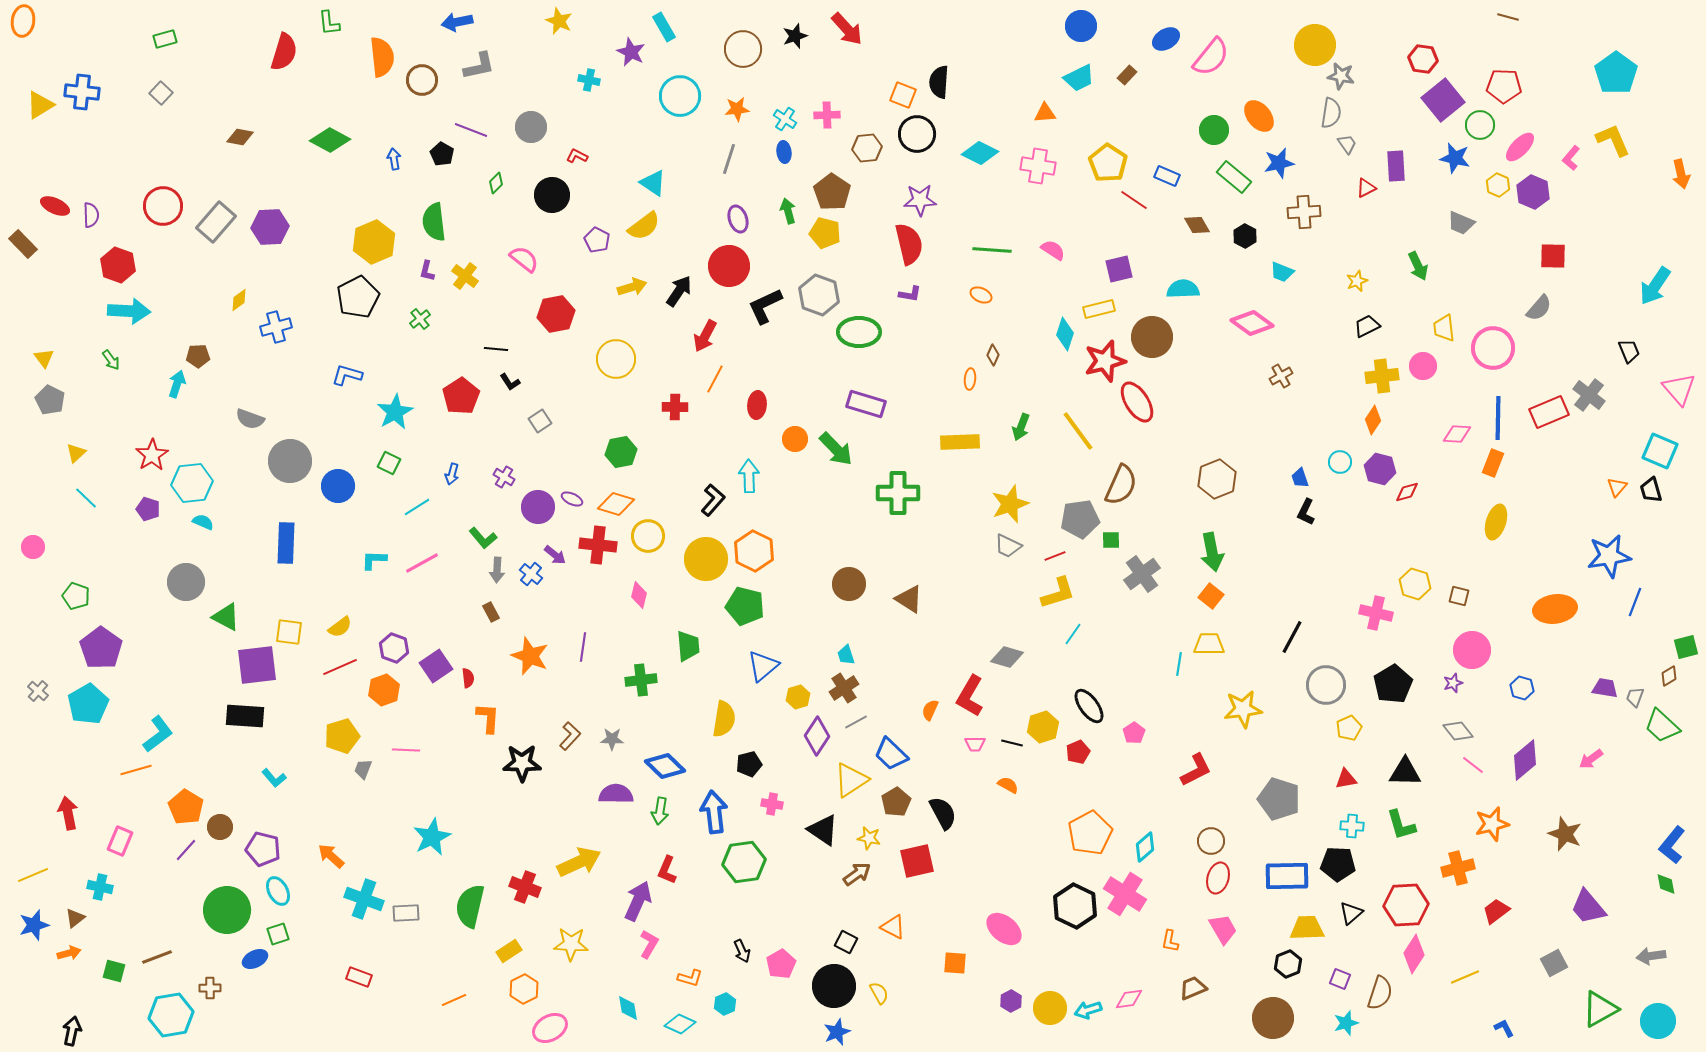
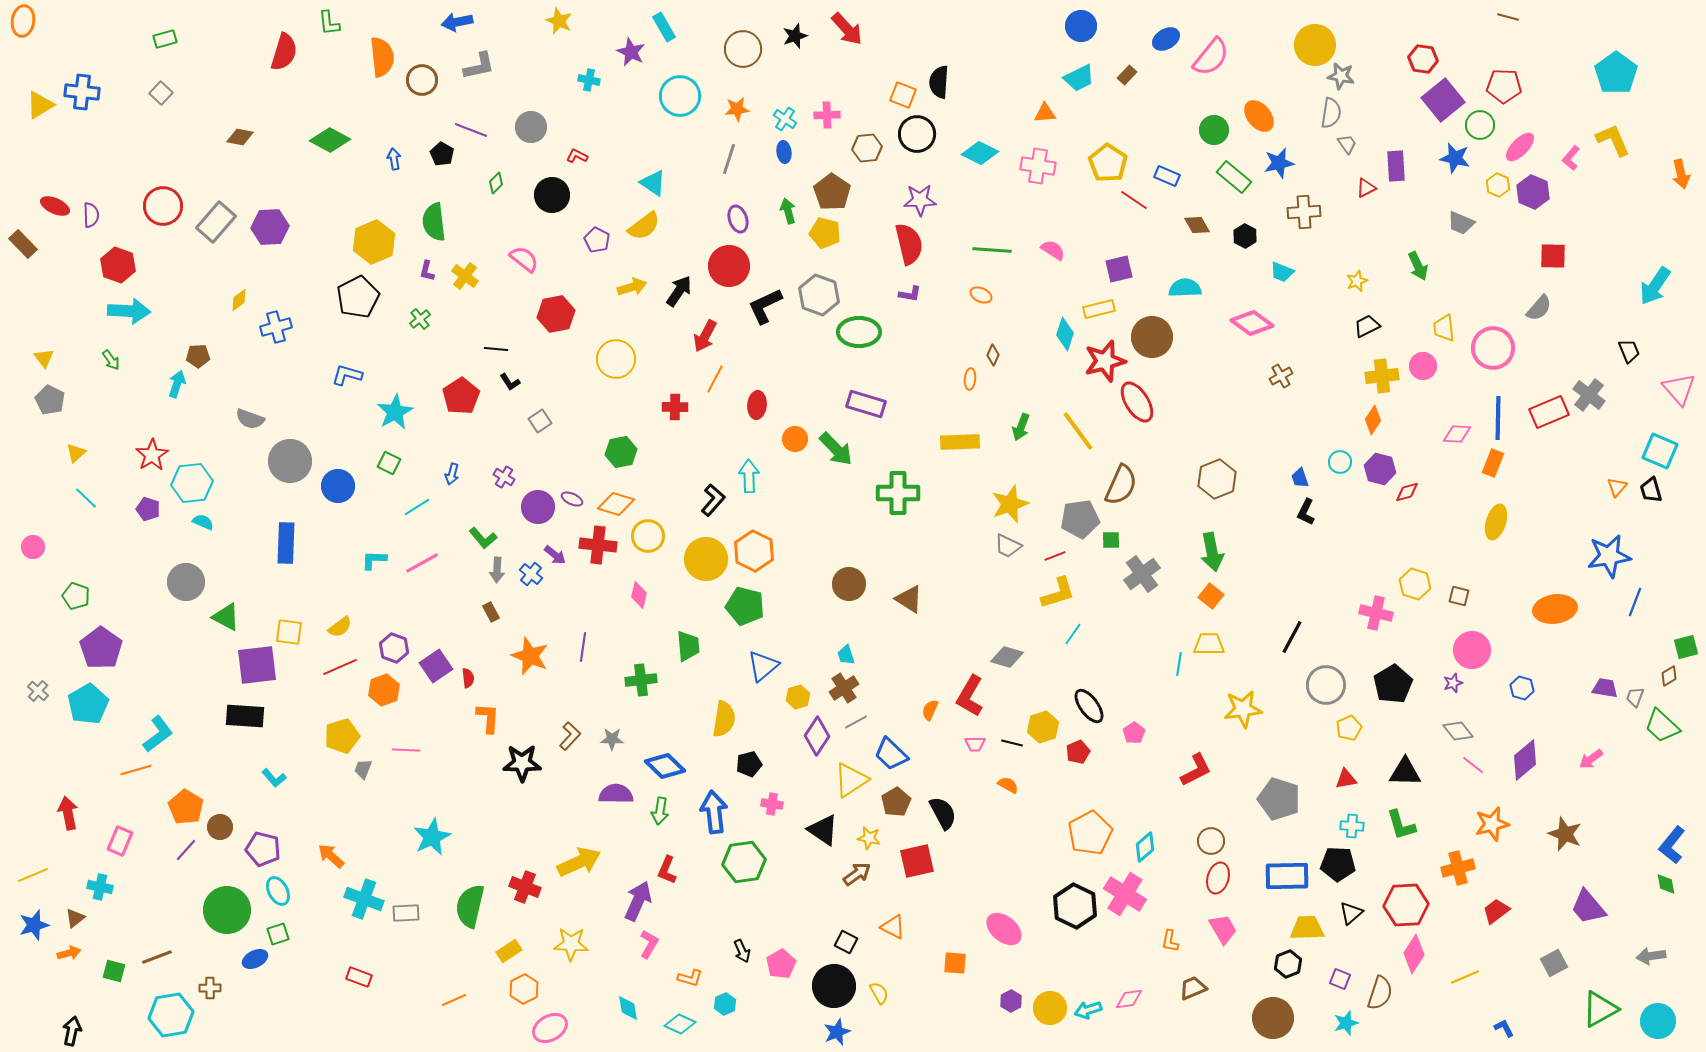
cyan semicircle at (1183, 289): moved 2 px right, 1 px up
